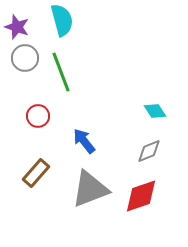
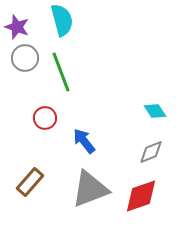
red circle: moved 7 px right, 2 px down
gray diamond: moved 2 px right, 1 px down
brown rectangle: moved 6 px left, 9 px down
